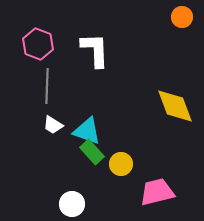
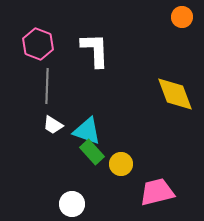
yellow diamond: moved 12 px up
